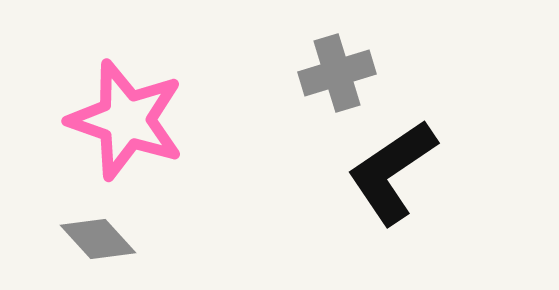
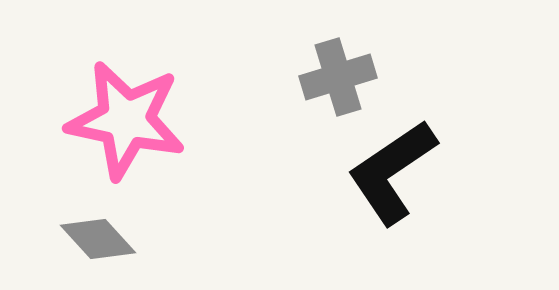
gray cross: moved 1 px right, 4 px down
pink star: rotated 7 degrees counterclockwise
